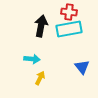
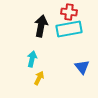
cyan arrow: rotated 84 degrees counterclockwise
yellow arrow: moved 1 px left
